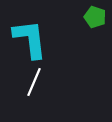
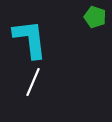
white line: moved 1 px left
